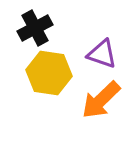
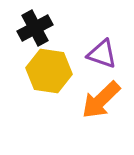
yellow hexagon: moved 2 px up
